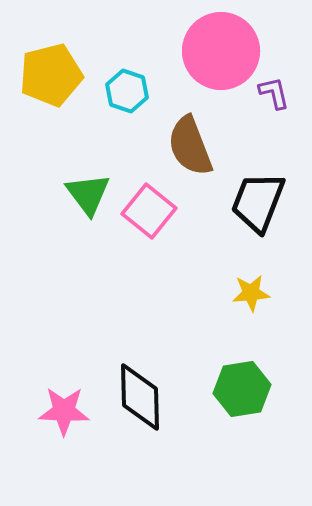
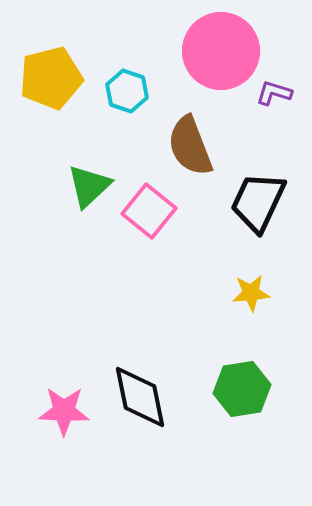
yellow pentagon: moved 3 px down
purple L-shape: rotated 60 degrees counterclockwise
green triangle: moved 1 px right, 8 px up; rotated 24 degrees clockwise
black trapezoid: rotated 4 degrees clockwise
black diamond: rotated 10 degrees counterclockwise
